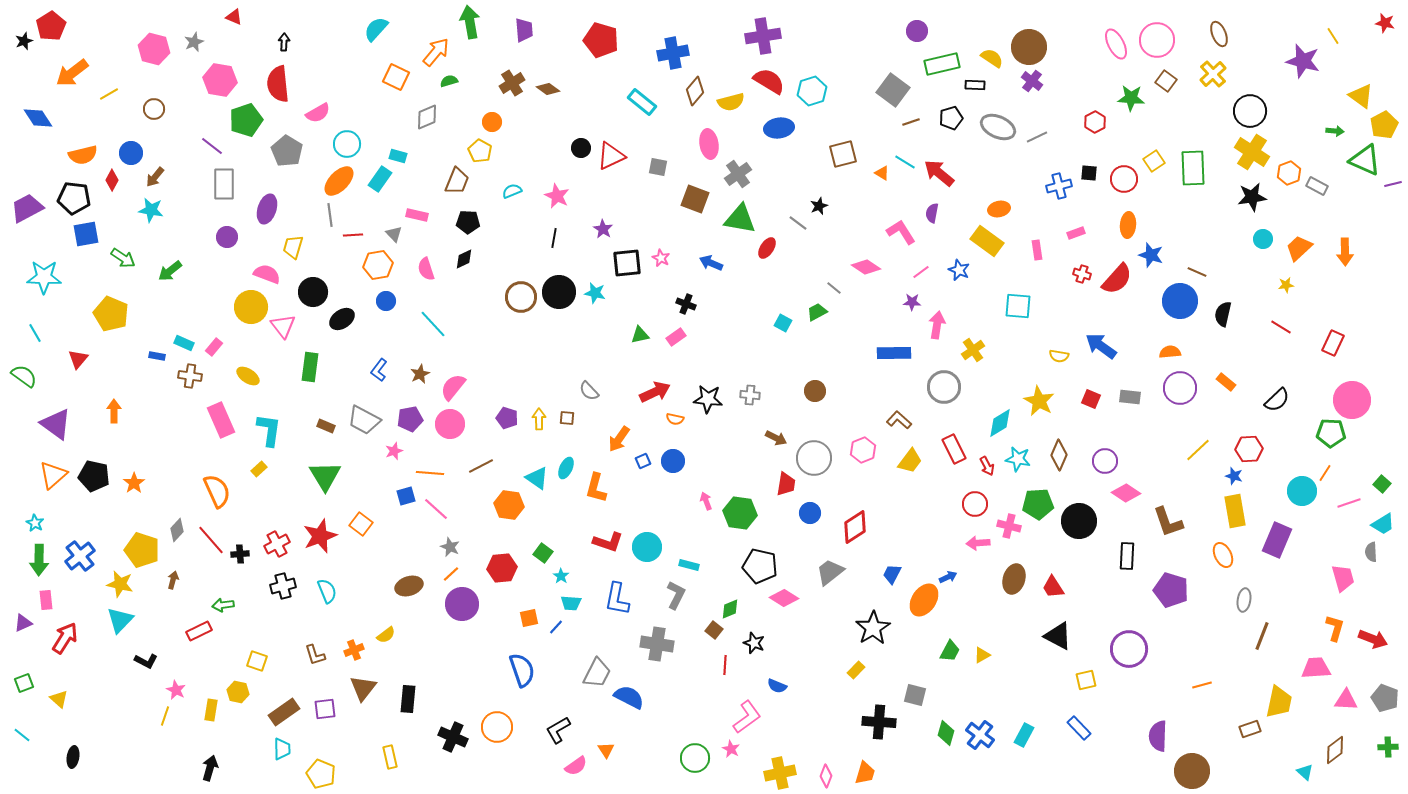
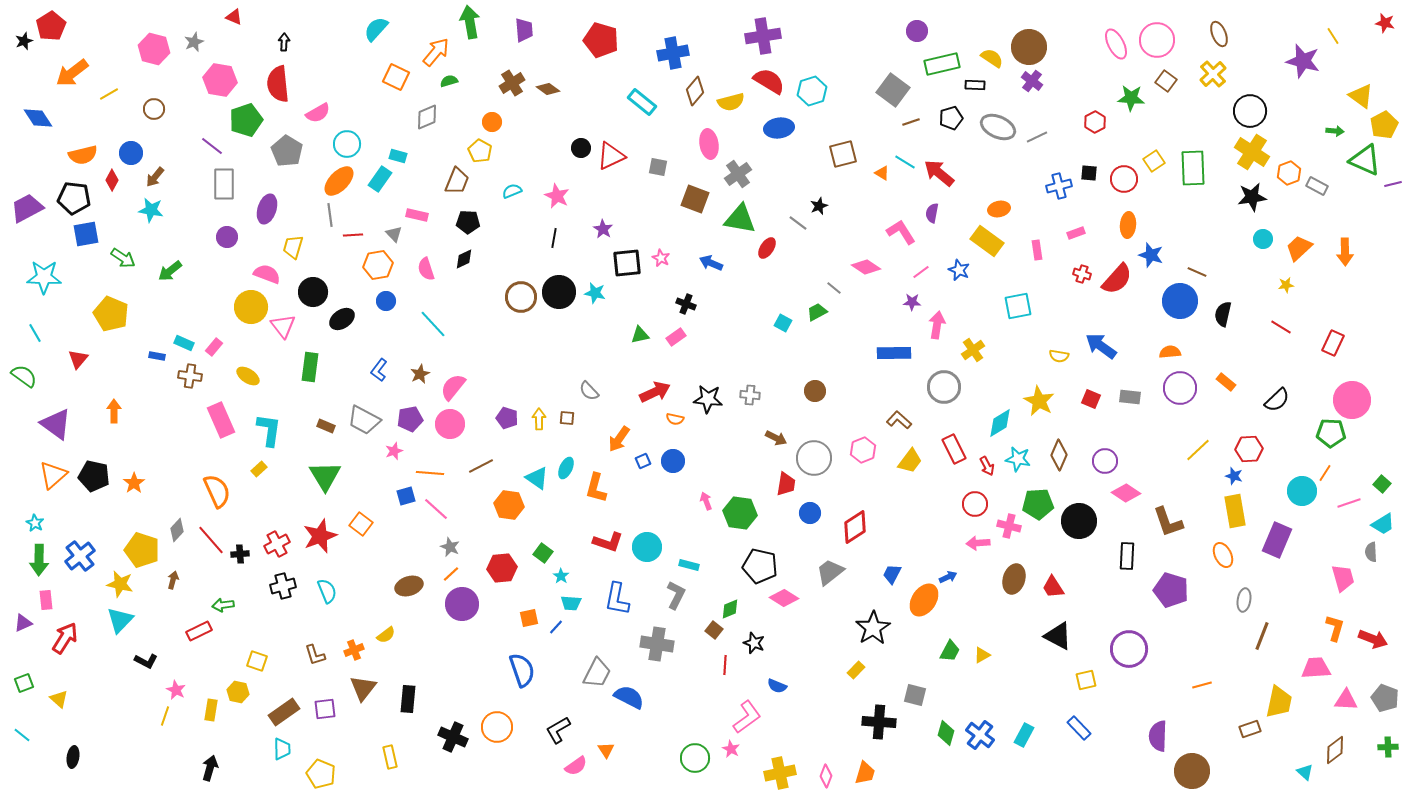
cyan square at (1018, 306): rotated 16 degrees counterclockwise
